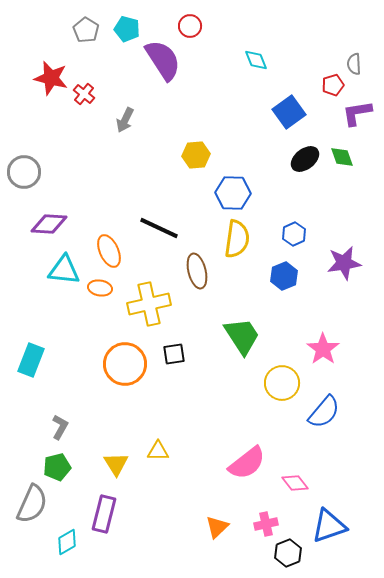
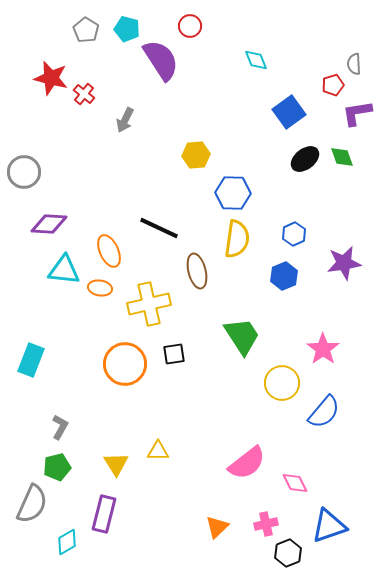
purple semicircle at (163, 60): moved 2 px left
pink diamond at (295, 483): rotated 12 degrees clockwise
